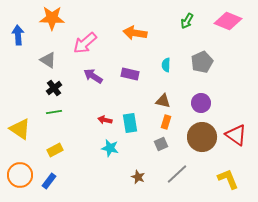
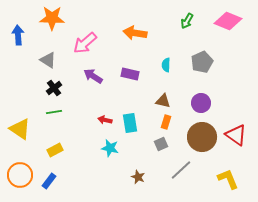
gray line: moved 4 px right, 4 px up
